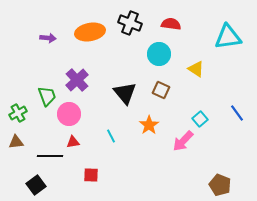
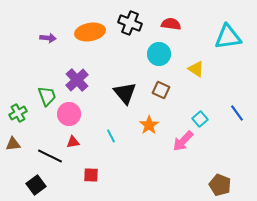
brown triangle: moved 3 px left, 2 px down
black line: rotated 25 degrees clockwise
